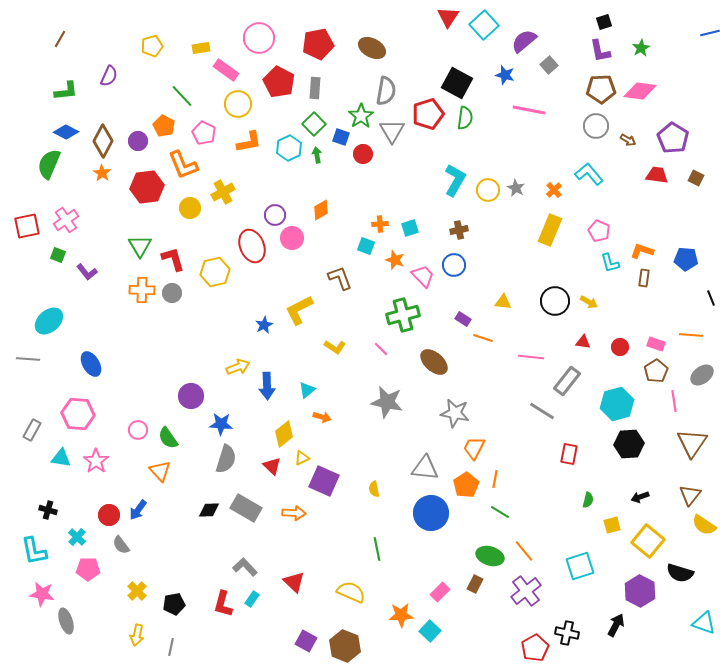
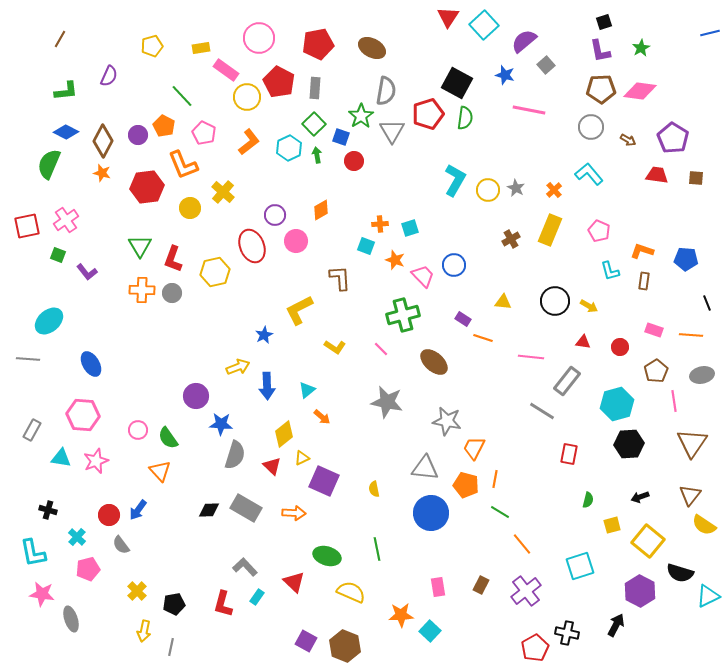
gray square at (549, 65): moved 3 px left
yellow circle at (238, 104): moved 9 px right, 7 px up
gray circle at (596, 126): moved 5 px left, 1 px down
purple circle at (138, 141): moved 6 px up
orange L-shape at (249, 142): rotated 28 degrees counterclockwise
red circle at (363, 154): moved 9 px left, 7 px down
orange star at (102, 173): rotated 18 degrees counterclockwise
brown square at (696, 178): rotated 21 degrees counterclockwise
yellow cross at (223, 192): rotated 20 degrees counterclockwise
brown cross at (459, 230): moved 52 px right, 9 px down; rotated 18 degrees counterclockwise
pink circle at (292, 238): moved 4 px right, 3 px down
red L-shape at (173, 259): rotated 144 degrees counterclockwise
cyan L-shape at (610, 263): moved 8 px down
brown L-shape at (340, 278): rotated 16 degrees clockwise
brown rectangle at (644, 278): moved 3 px down
black line at (711, 298): moved 4 px left, 5 px down
yellow arrow at (589, 302): moved 4 px down
blue star at (264, 325): moved 10 px down
pink rectangle at (656, 344): moved 2 px left, 14 px up
gray ellipse at (702, 375): rotated 25 degrees clockwise
purple circle at (191, 396): moved 5 px right
gray star at (455, 413): moved 8 px left, 8 px down
pink hexagon at (78, 414): moved 5 px right, 1 px down
orange arrow at (322, 417): rotated 24 degrees clockwise
gray semicircle at (226, 459): moved 9 px right, 4 px up
pink star at (96, 461): rotated 15 degrees clockwise
orange pentagon at (466, 485): rotated 25 degrees counterclockwise
cyan L-shape at (34, 551): moved 1 px left, 2 px down
orange line at (524, 551): moved 2 px left, 7 px up
green ellipse at (490, 556): moved 163 px left
pink pentagon at (88, 569): rotated 15 degrees counterclockwise
brown rectangle at (475, 584): moved 6 px right, 1 px down
pink rectangle at (440, 592): moved 2 px left, 5 px up; rotated 54 degrees counterclockwise
cyan rectangle at (252, 599): moved 5 px right, 2 px up
gray ellipse at (66, 621): moved 5 px right, 2 px up
cyan triangle at (704, 623): moved 4 px right, 27 px up; rotated 45 degrees counterclockwise
yellow arrow at (137, 635): moved 7 px right, 4 px up
